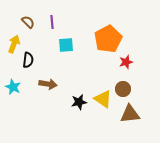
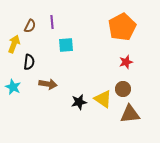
brown semicircle: moved 2 px right, 4 px down; rotated 72 degrees clockwise
orange pentagon: moved 14 px right, 12 px up
black semicircle: moved 1 px right, 2 px down
